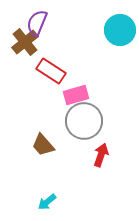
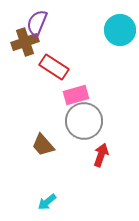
brown cross: rotated 20 degrees clockwise
red rectangle: moved 3 px right, 4 px up
